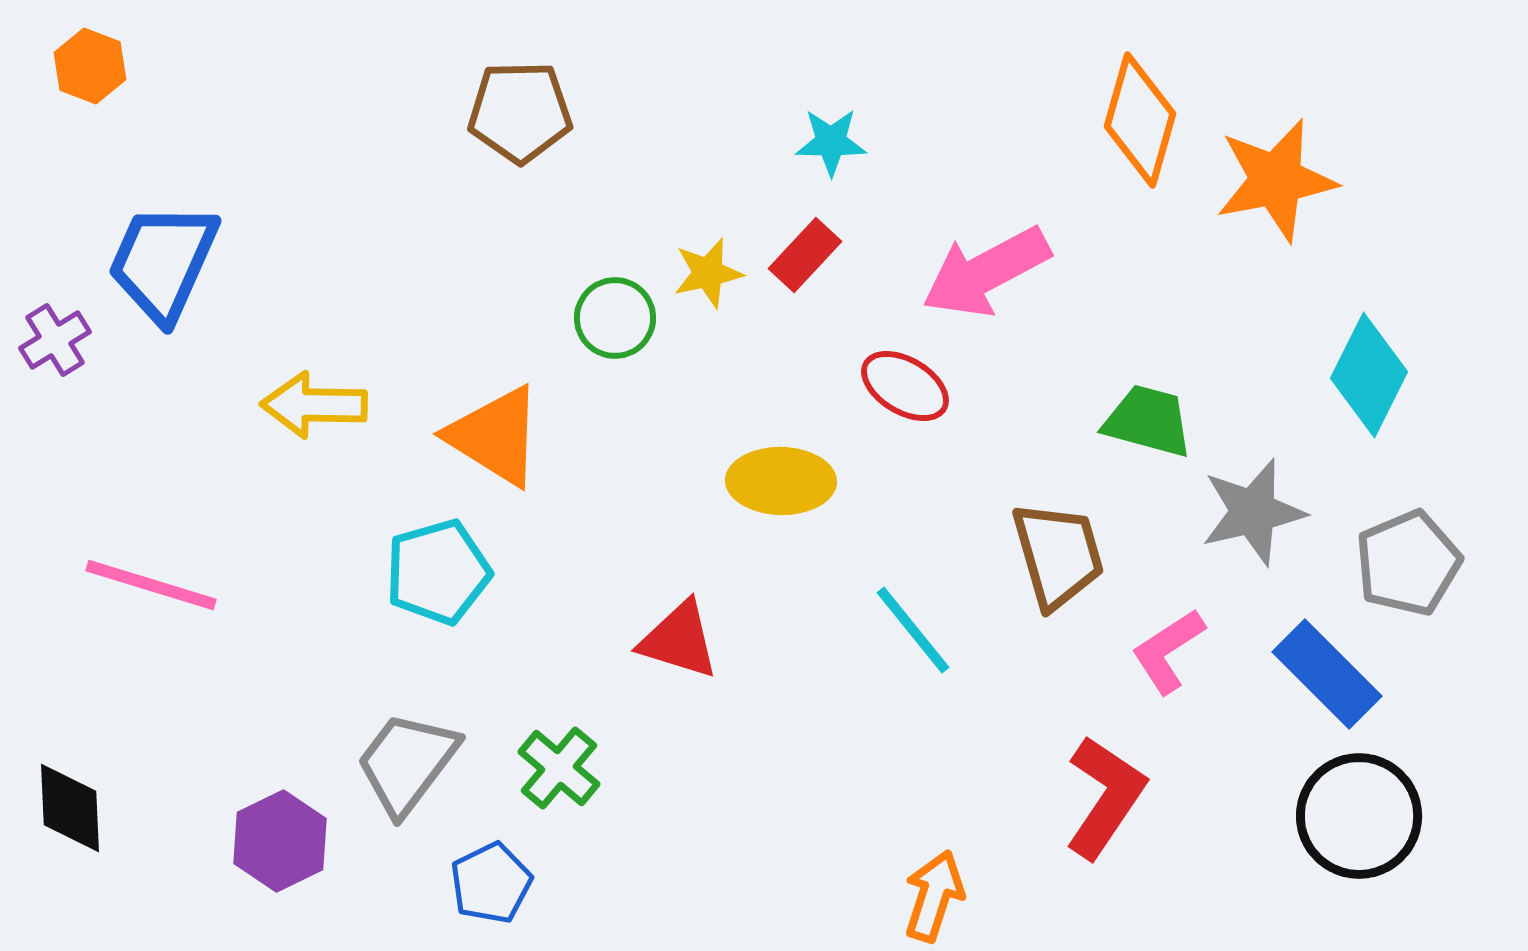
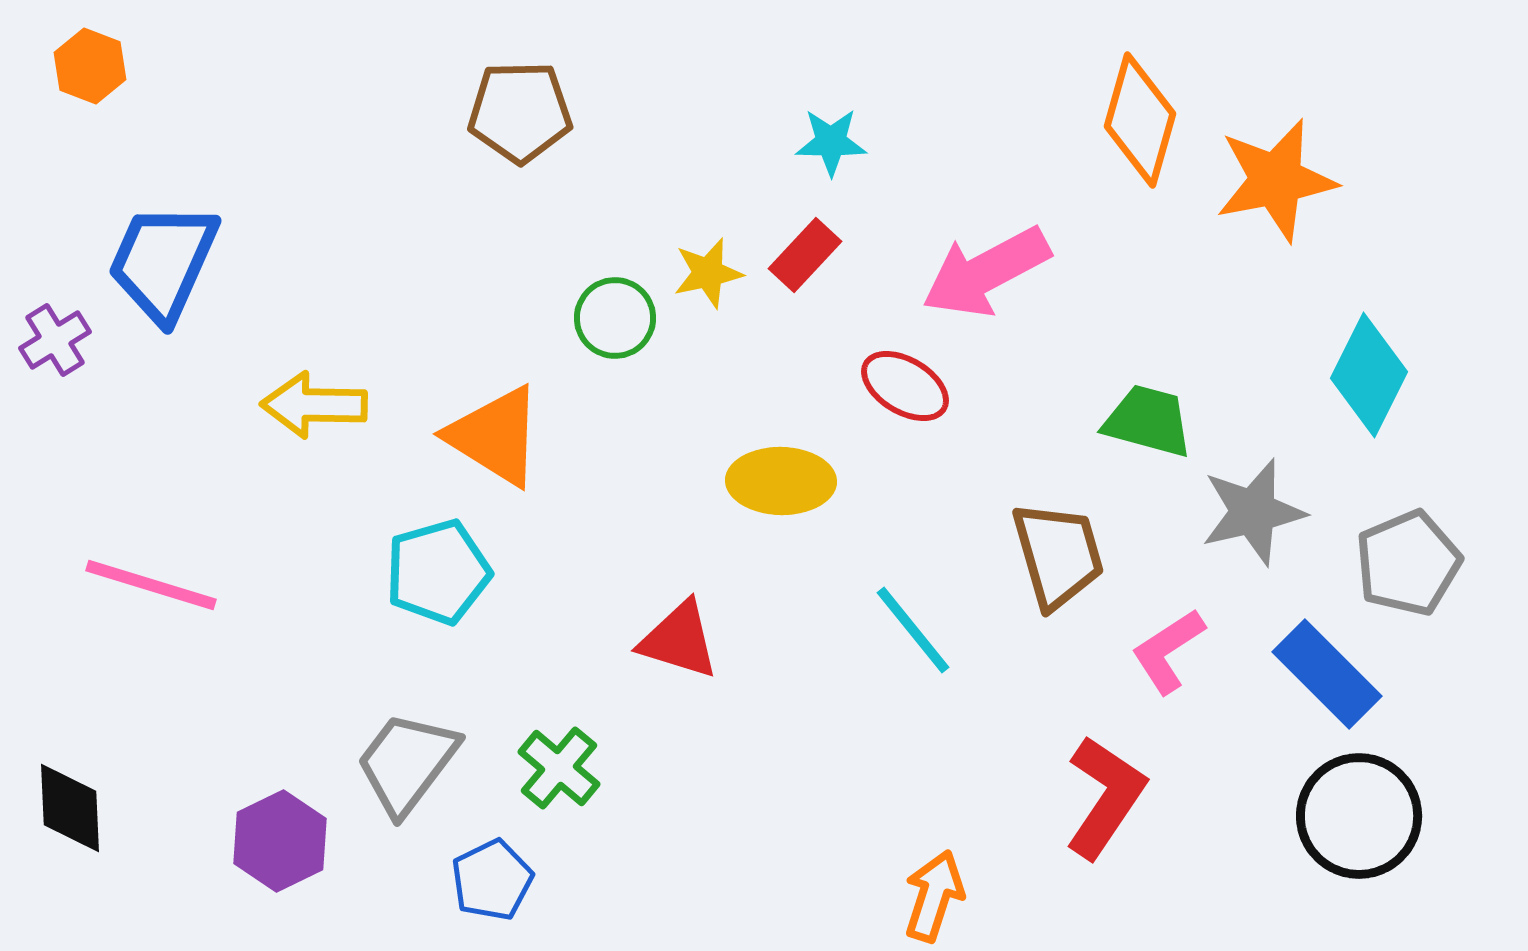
blue pentagon: moved 1 px right, 3 px up
